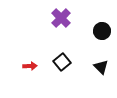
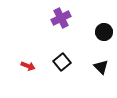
purple cross: rotated 18 degrees clockwise
black circle: moved 2 px right, 1 px down
red arrow: moved 2 px left; rotated 24 degrees clockwise
